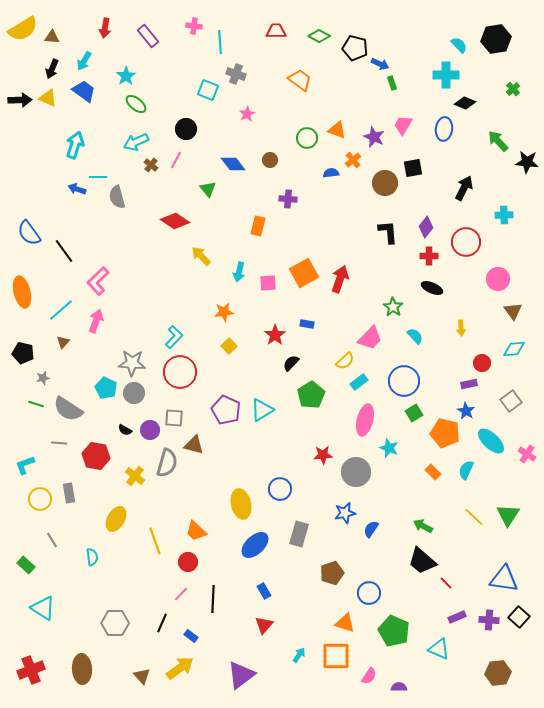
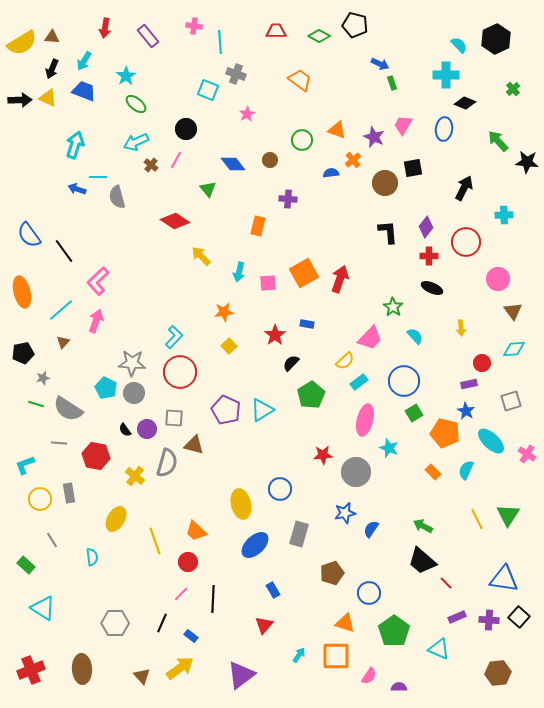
yellow semicircle at (23, 29): moved 1 px left, 14 px down
black hexagon at (496, 39): rotated 16 degrees counterclockwise
black pentagon at (355, 48): moved 23 px up
blue trapezoid at (84, 91): rotated 15 degrees counterclockwise
green circle at (307, 138): moved 5 px left, 2 px down
blue semicircle at (29, 233): moved 2 px down
black pentagon at (23, 353): rotated 25 degrees counterclockwise
gray square at (511, 401): rotated 20 degrees clockwise
black semicircle at (125, 430): rotated 24 degrees clockwise
purple circle at (150, 430): moved 3 px left, 1 px up
yellow line at (474, 517): moved 3 px right, 2 px down; rotated 20 degrees clockwise
blue rectangle at (264, 591): moved 9 px right, 1 px up
green pentagon at (394, 631): rotated 12 degrees clockwise
